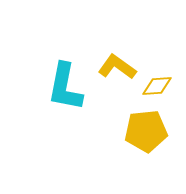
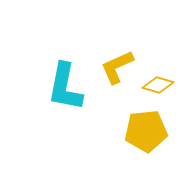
yellow L-shape: rotated 60 degrees counterclockwise
yellow diamond: moved 1 px right, 1 px up; rotated 20 degrees clockwise
